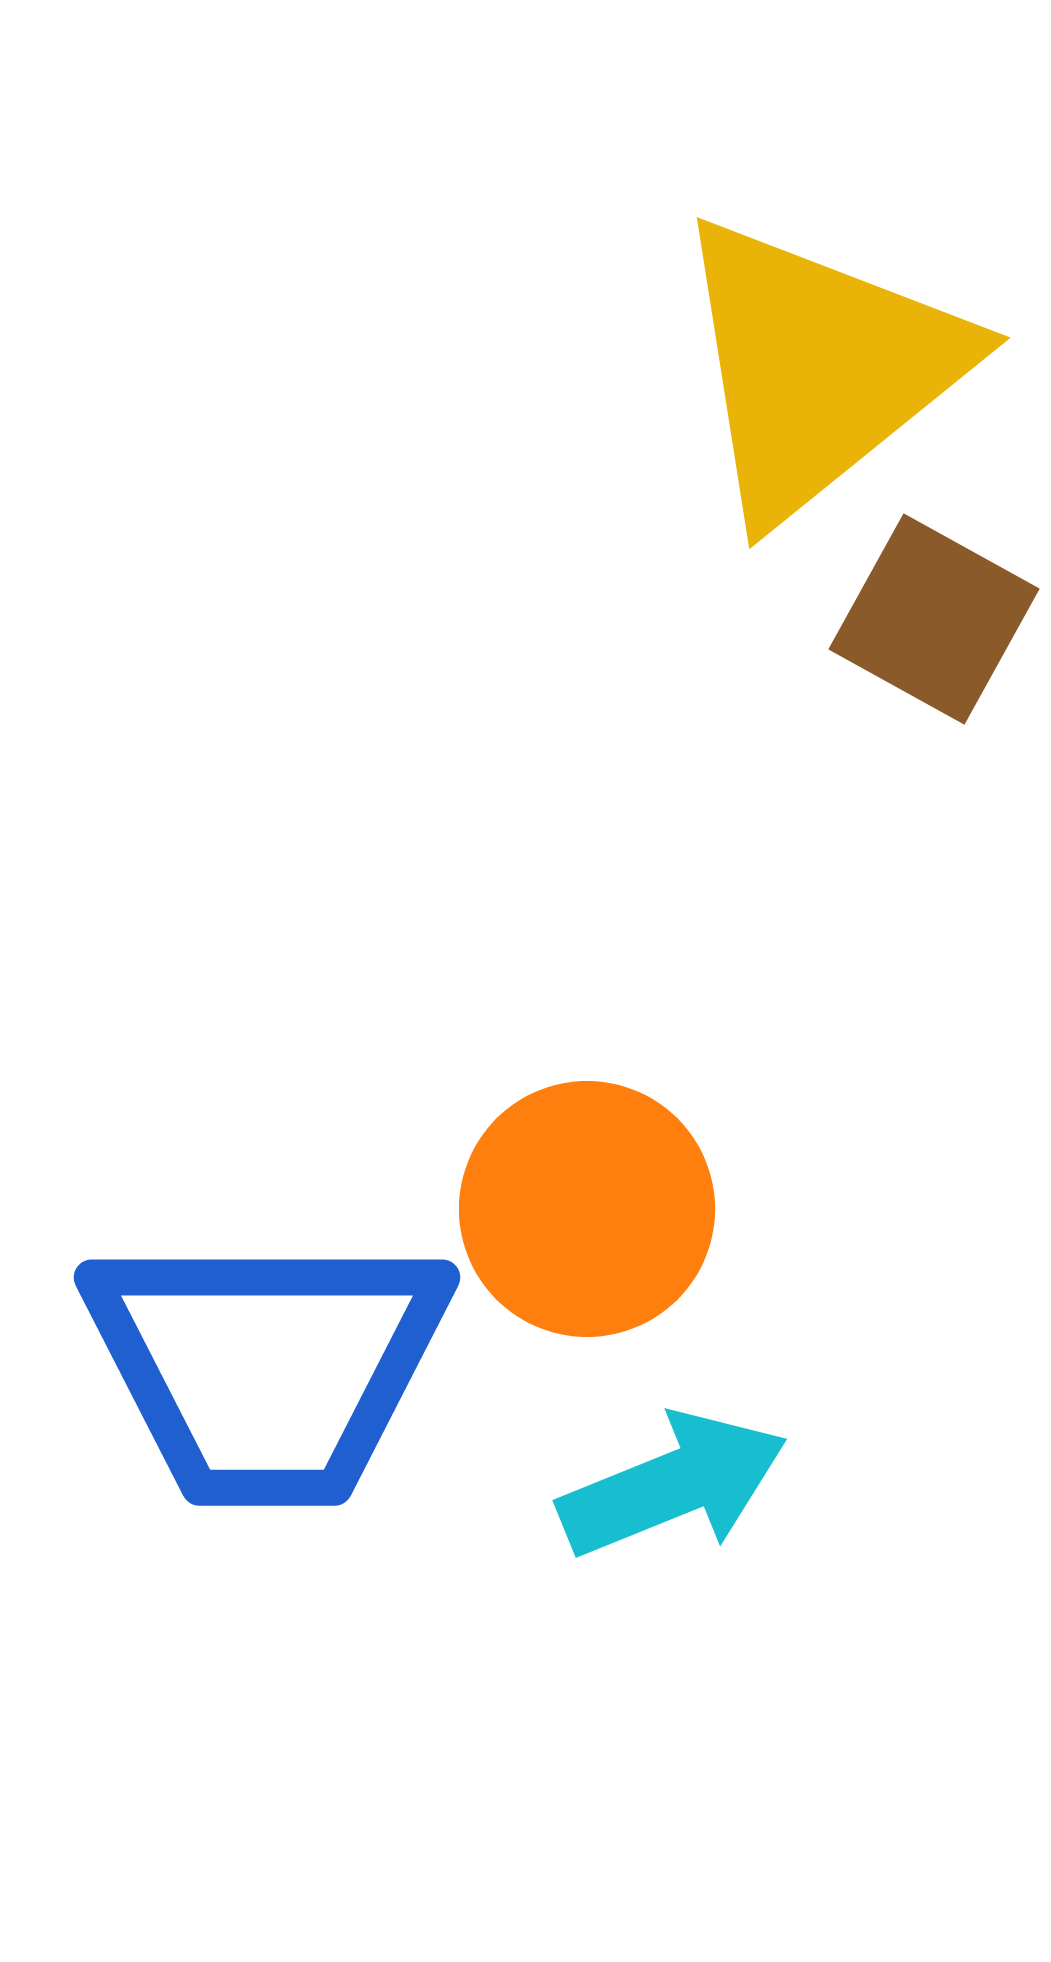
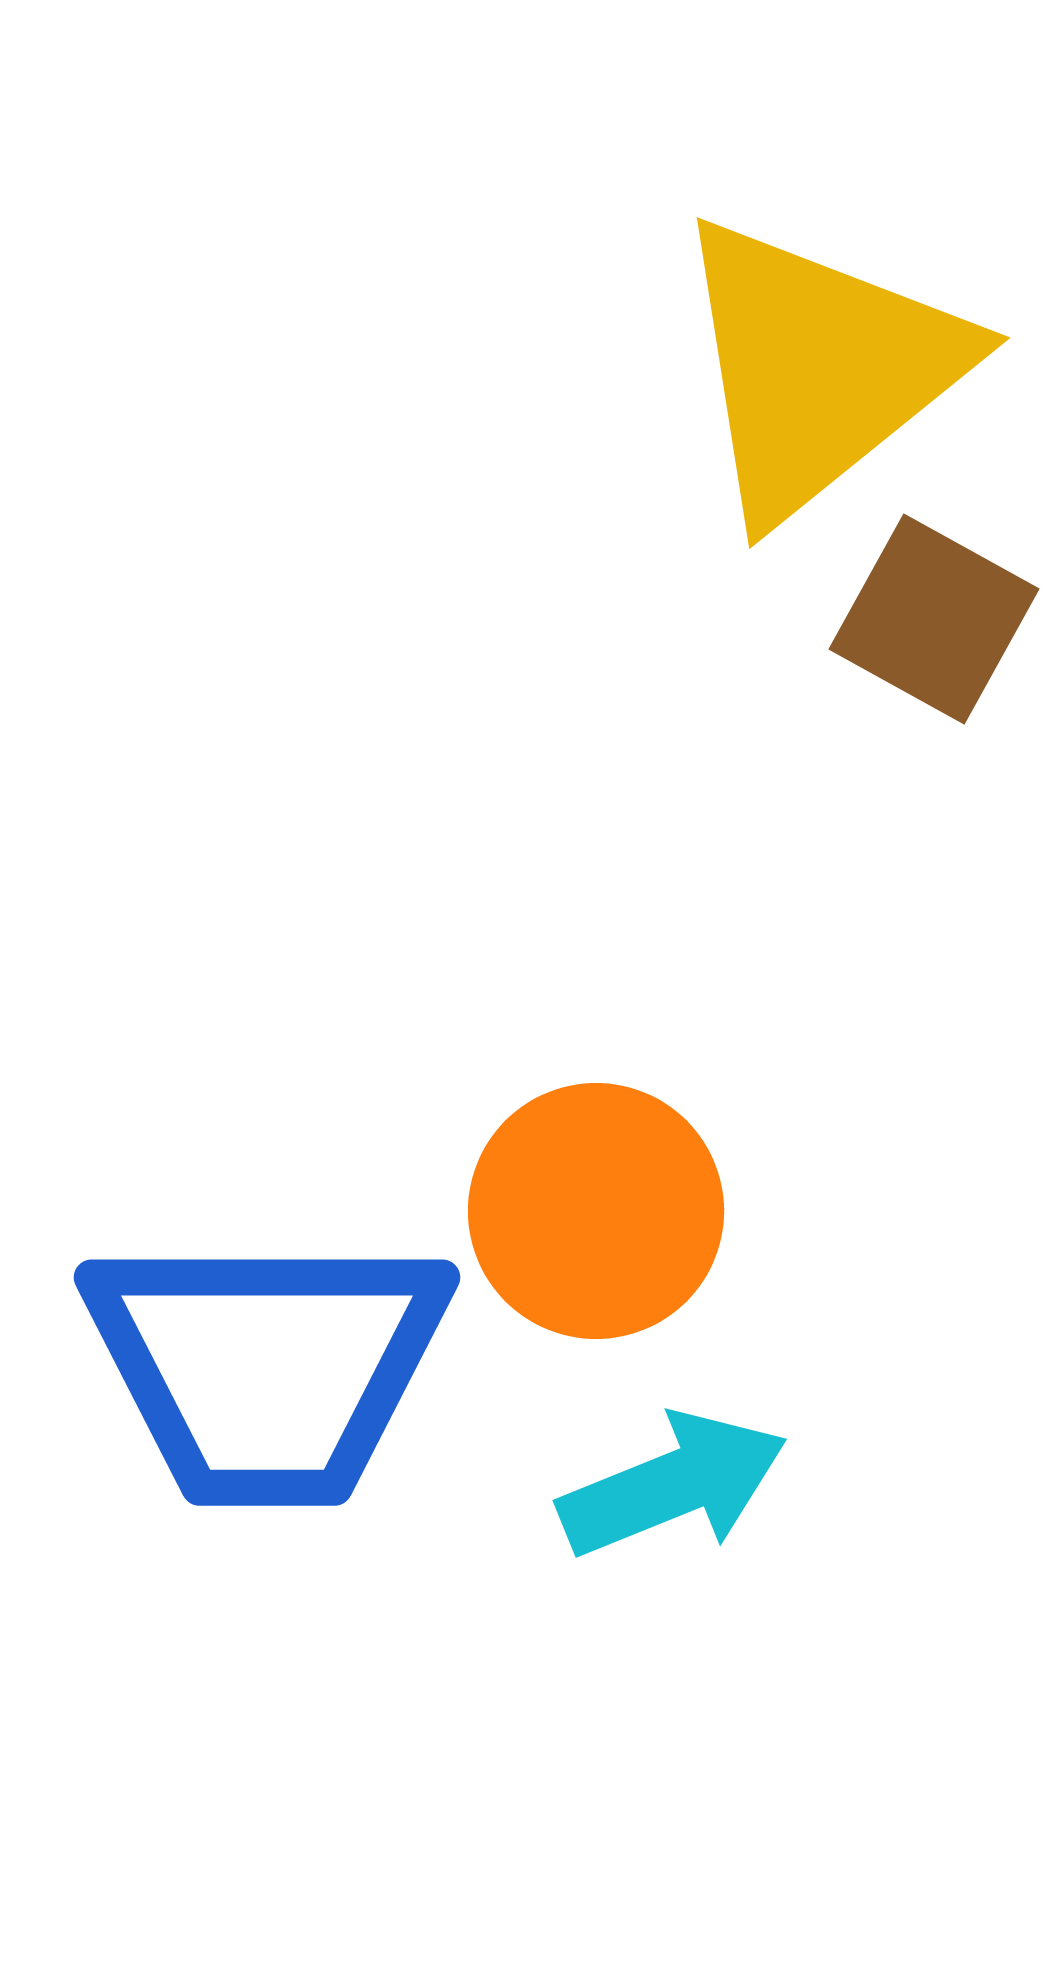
orange circle: moved 9 px right, 2 px down
